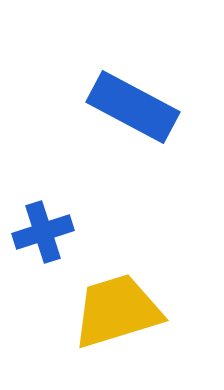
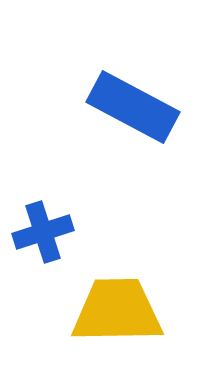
yellow trapezoid: rotated 16 degrees clockwise
